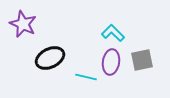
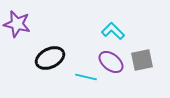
purple star: moved 6 px left; rotated 12 degrees counterclockwise
cyan L-shape: moved 2 px up
purple ellipse: rotated 60 degrees counterclockwise
